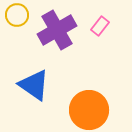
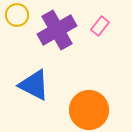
blue triangle: rotated 8 degrees counterclockwise
